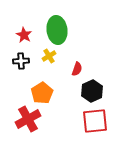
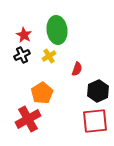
black cross: moved 1 px right, 6 px up; rotated 21 degrees counterclockwise
black hexagon: moved 6 px right
